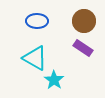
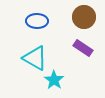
brown circle: moved 4 px up
